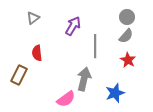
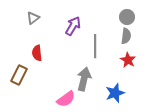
gray semicircle: rotated 35 degrees counterclockwise
